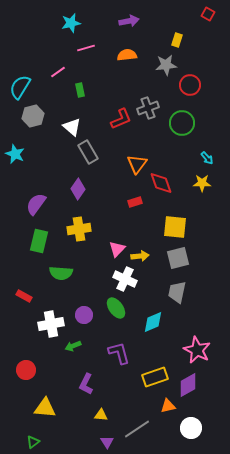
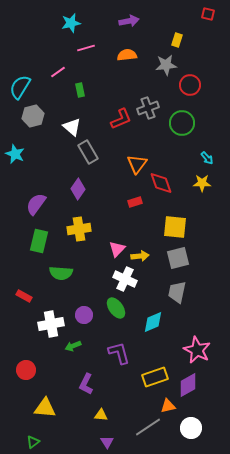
red square at (208, 14): rotated 16 degrees counterclockwise
gray line at (137, 429): moved 11 px right, 2 px up
